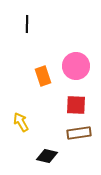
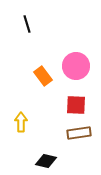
black line: rotated 18 degrees counterclockwise
orange rectangle: rotated 18 degrees counterclockwise
yellow arrow: rotated 30 degrees clockwise
black diamond: moved 1 px left, 5 px down
